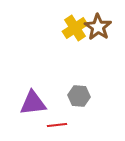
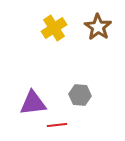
yellow cross: moved 21 px left
gray hexagon: moved 1 px right, 1 px up
